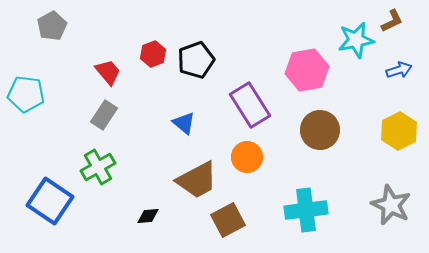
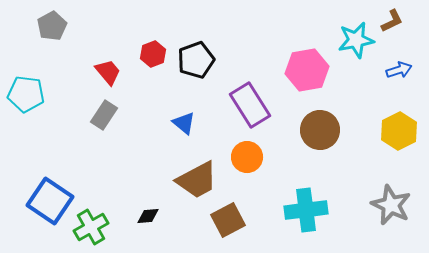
green cross: moved 7 px left, 60 px down
